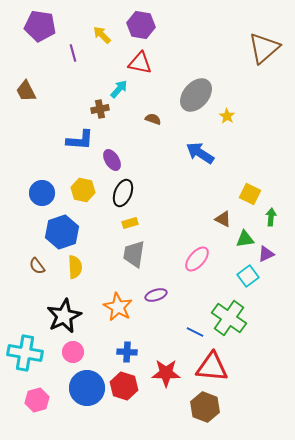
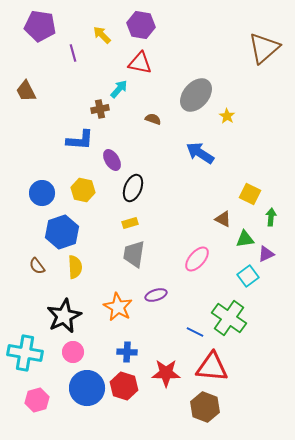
black ellipse at (123, 193): moved 10 px right, 5 px up
